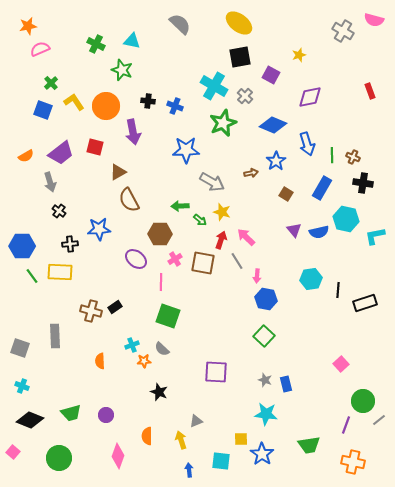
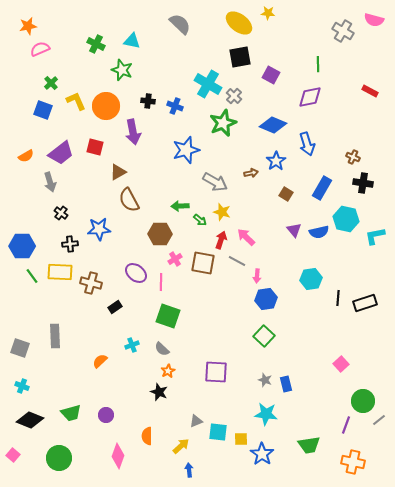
yellow star at (299, 55): moved 31 px left, 42 px up; rotated 24 degrees clockwise
cyan cross at (214, 86): moved 6 px left, 2 px up
red rectangle at (370, 91): rotated 42 degrees counterclockwise
gray cross at (245, 96): moved 11 px left
yellow L-shape at (74, 102): moved 2 px right, 1 px up; rotated 10 degrees clockwise
blue star at (186, 150): rotated 16 degrees counterclockwise
green line at (332, 155): moved 14 px left, 91 px up
gray arrow at (212, 182): moved 3 px right
black cross at (59, 211): moved 2 px right, 2 px down
purple ellipse at (136, 259): moved 14 px down
gray line at (237, 261): rotated 30 degrees counterclockwise
black line at (338, 290): moved 8 px down
blue hexagon at (266, 299): rotated 20 degrees counterclockwise
brown cross at (91, 311): moved 28 px up
orange semicircle at (100, 361): rotated 49 degrees clockwise
orange star at (144, 361): moved 24 px right, 10 px down; rotated 24 degrees counterclockwise
yellow arrow at (181, 440): moved 6 px down; rotated 66 degrees clockwise
pink square at (13, 452): moved 3 px down
cyan square at (221, 461): moved 3 px left, 29 px up
